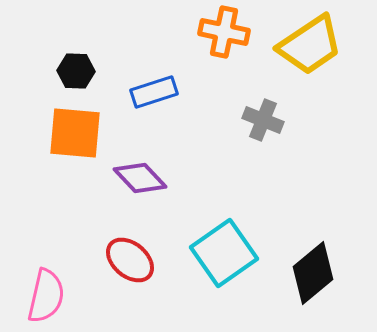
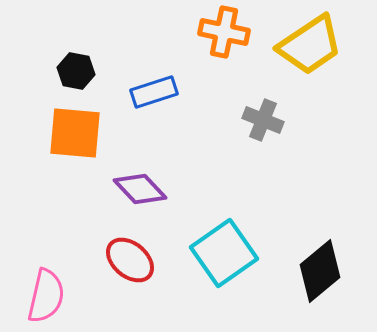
black hexagon: rotated 9 degrees clockwise
purple diamond: moved 11 px down
black diamond: moved 7 px right, 2 px up
